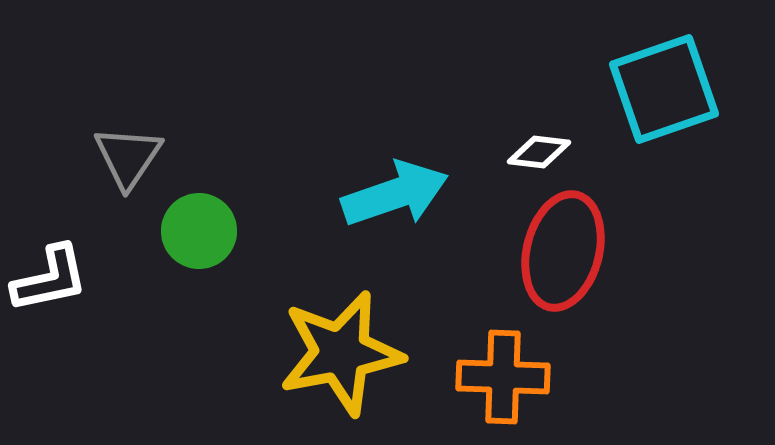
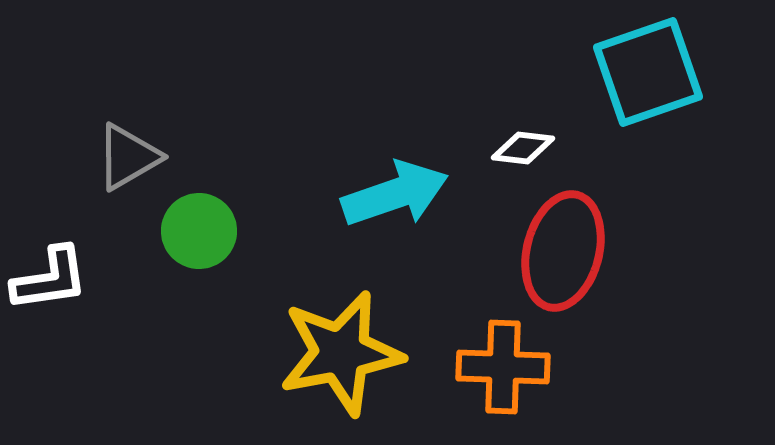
cyan square: moved 16 px left, 17 px up
white diamond: moved 16 px left, 4 px up
gray triangle: rotated 26 degrees clockwise
white L-shape: rotated 4 degrees clockwise
orange cross: moved 10 px up
